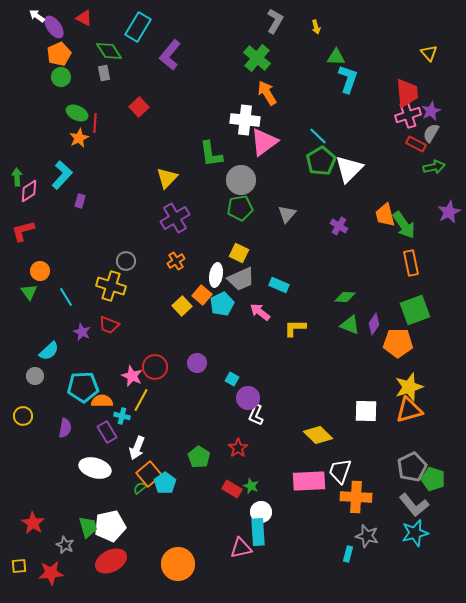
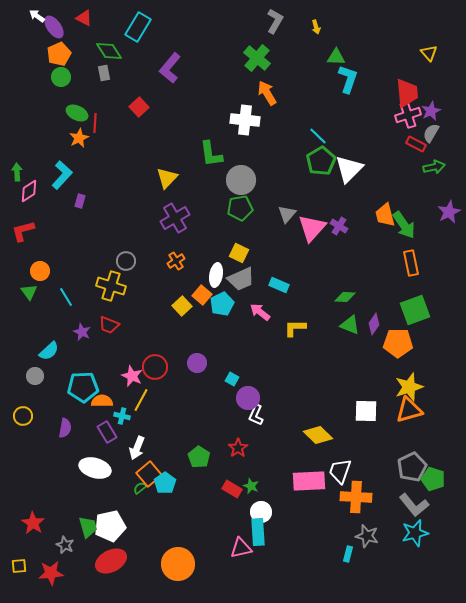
purple L-shape at (170, 55): moved 13 px down
pink triangle at (264, 142): moved 48 px right, 86 px down; rotated 12 degrees counterclockwise
green arrow at (17, 177): moved 5 px up
